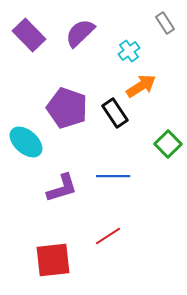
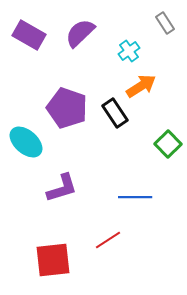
purple rectangle: rotated 16 degrees counterclockwise
blue line: moved 22 px right, 21 px down
red line: moved 4 px down
